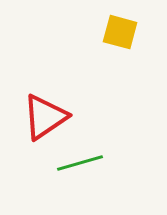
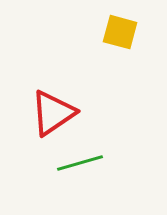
red triangle: moved 8 px right, 4 px up
